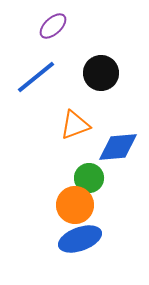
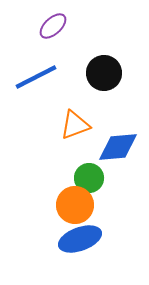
black circle: moved 3 px right
blue line: rotated 12 degrees clockwise
